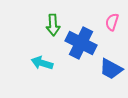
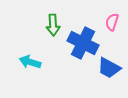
blue cross: moved 2 px right
cyan arrow: moved 12 px left, 1 px up
blue trapezoid: moved 2 px left, 1 px up
